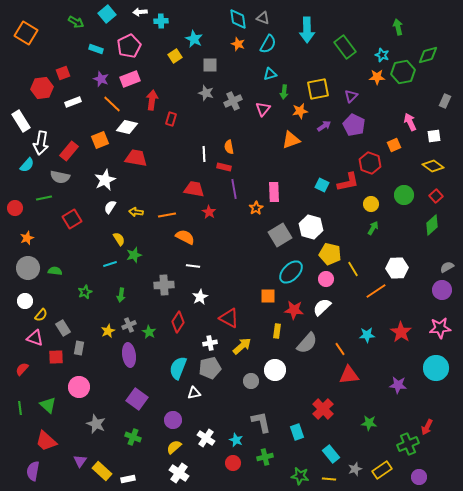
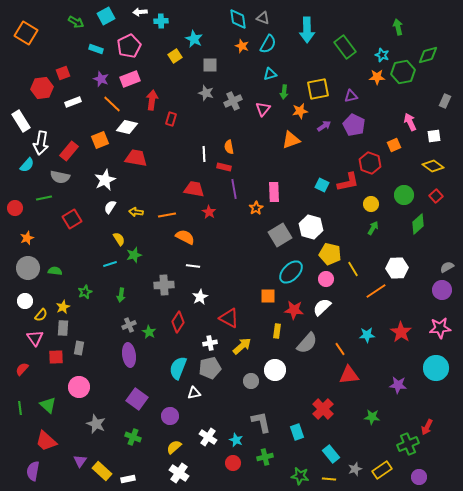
cyan square at (107, 14): moved 1 px left, 2 px down; rotated 12 degrees clockwise
orange star at (238, 44): moved 4 px right, 2 px down
purple triangle at (351, 96): rotated 32 degrees clockwise
green diamond at (432, 225): moved 14 px left, 1 px up
gray rectangle at (63, 328): rotated 35 degrees clockwise
yellow star at (108, 331): moved 45 px left, 24 px up
pink triangle at (35, 338): rotated 36 degrees clockwise
purple circle at (173, 420): moved 3 px left, 4 px up
green star at (369, 423): moved 3 px right, 6 px up
white cross at (206, 438): moved 2 px right, 1 px up
